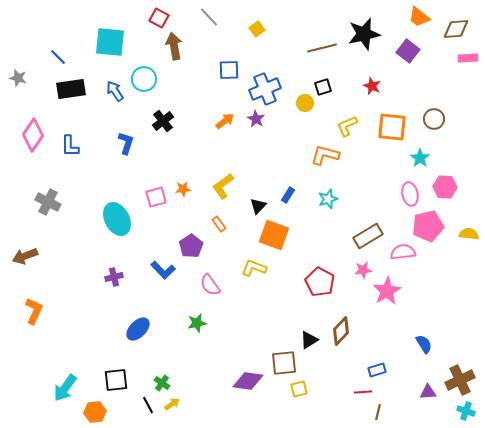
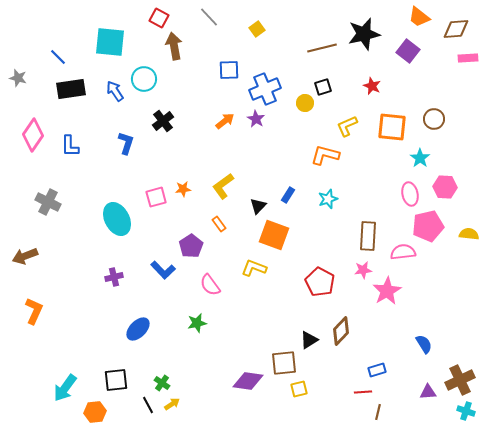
brown rectangle at (368, 236): rotated 56 degrees counterclockwise
